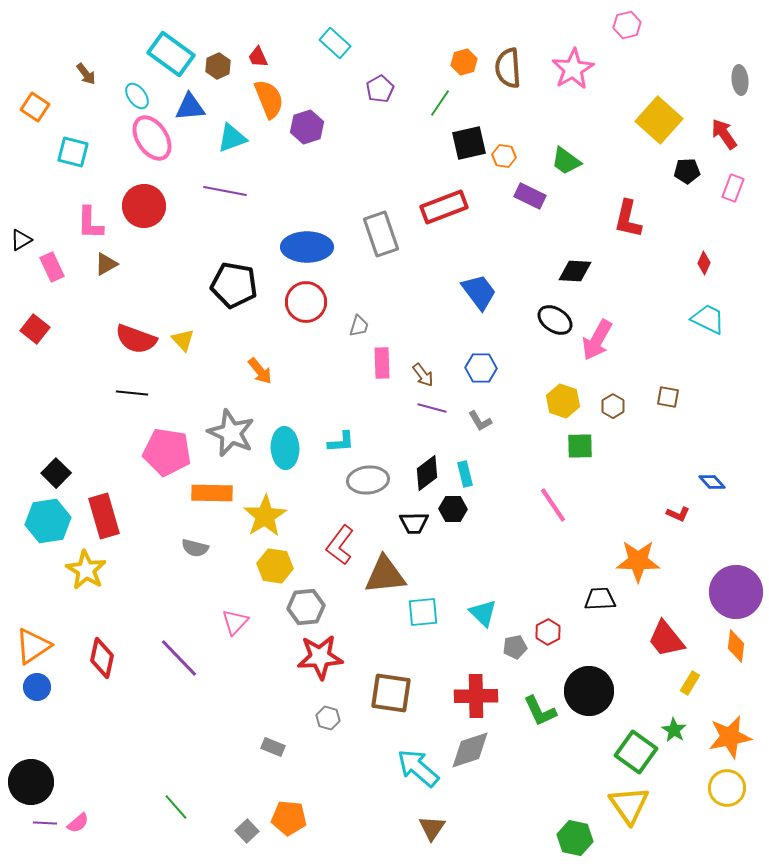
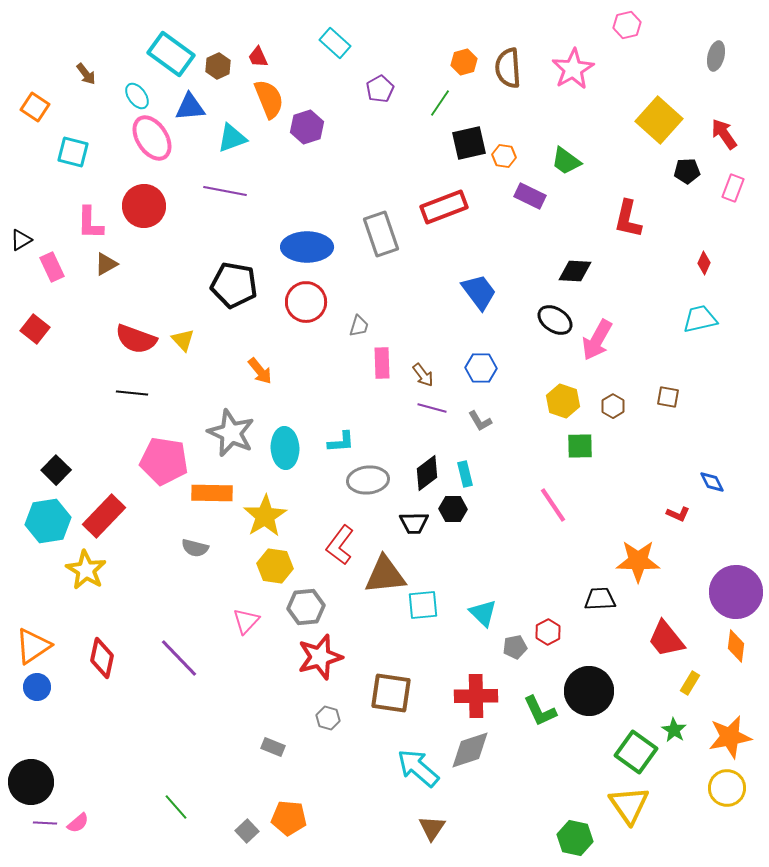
gray ellipse at (740, 80): moved 24 px left, 24 px up; rotated 20 degrees clockwise
cyan trapezoid at (708, 319): moved 8 px left; rotated 39 degrees counterclockwise
pink pentagon at (167, 452): moved 3 px left, 9 px down
black square at (56, 473): moved 3 px up
blue diamond at (712, 482): rotated 16 degrees clockwise
red rectangle at (104, 516): rotated 60 degrees clockwise
cyan square at (423, 612): moved 7 px up
pink triangle at (235, 622): moved 11 px right, 1 px up
red star at (320, 657): rotated 12 degrees counterclockwise
